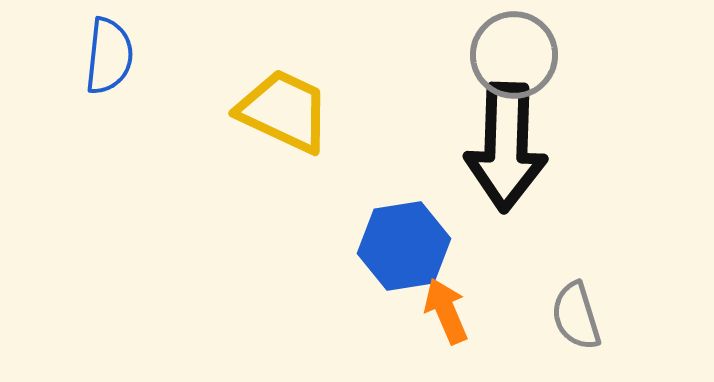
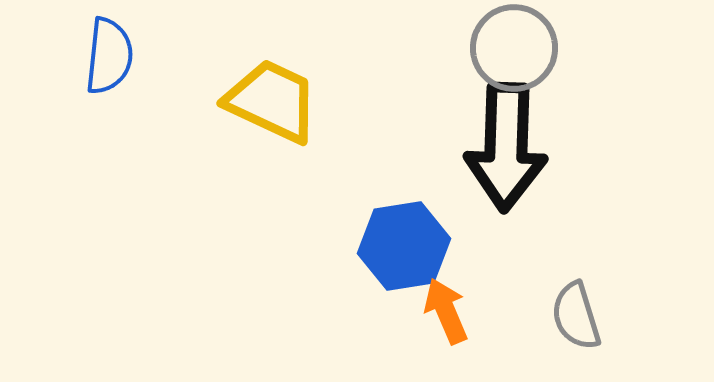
gray circle: moved 7 px up
yellow trapezoid: moved 12 px left, 10 px up
